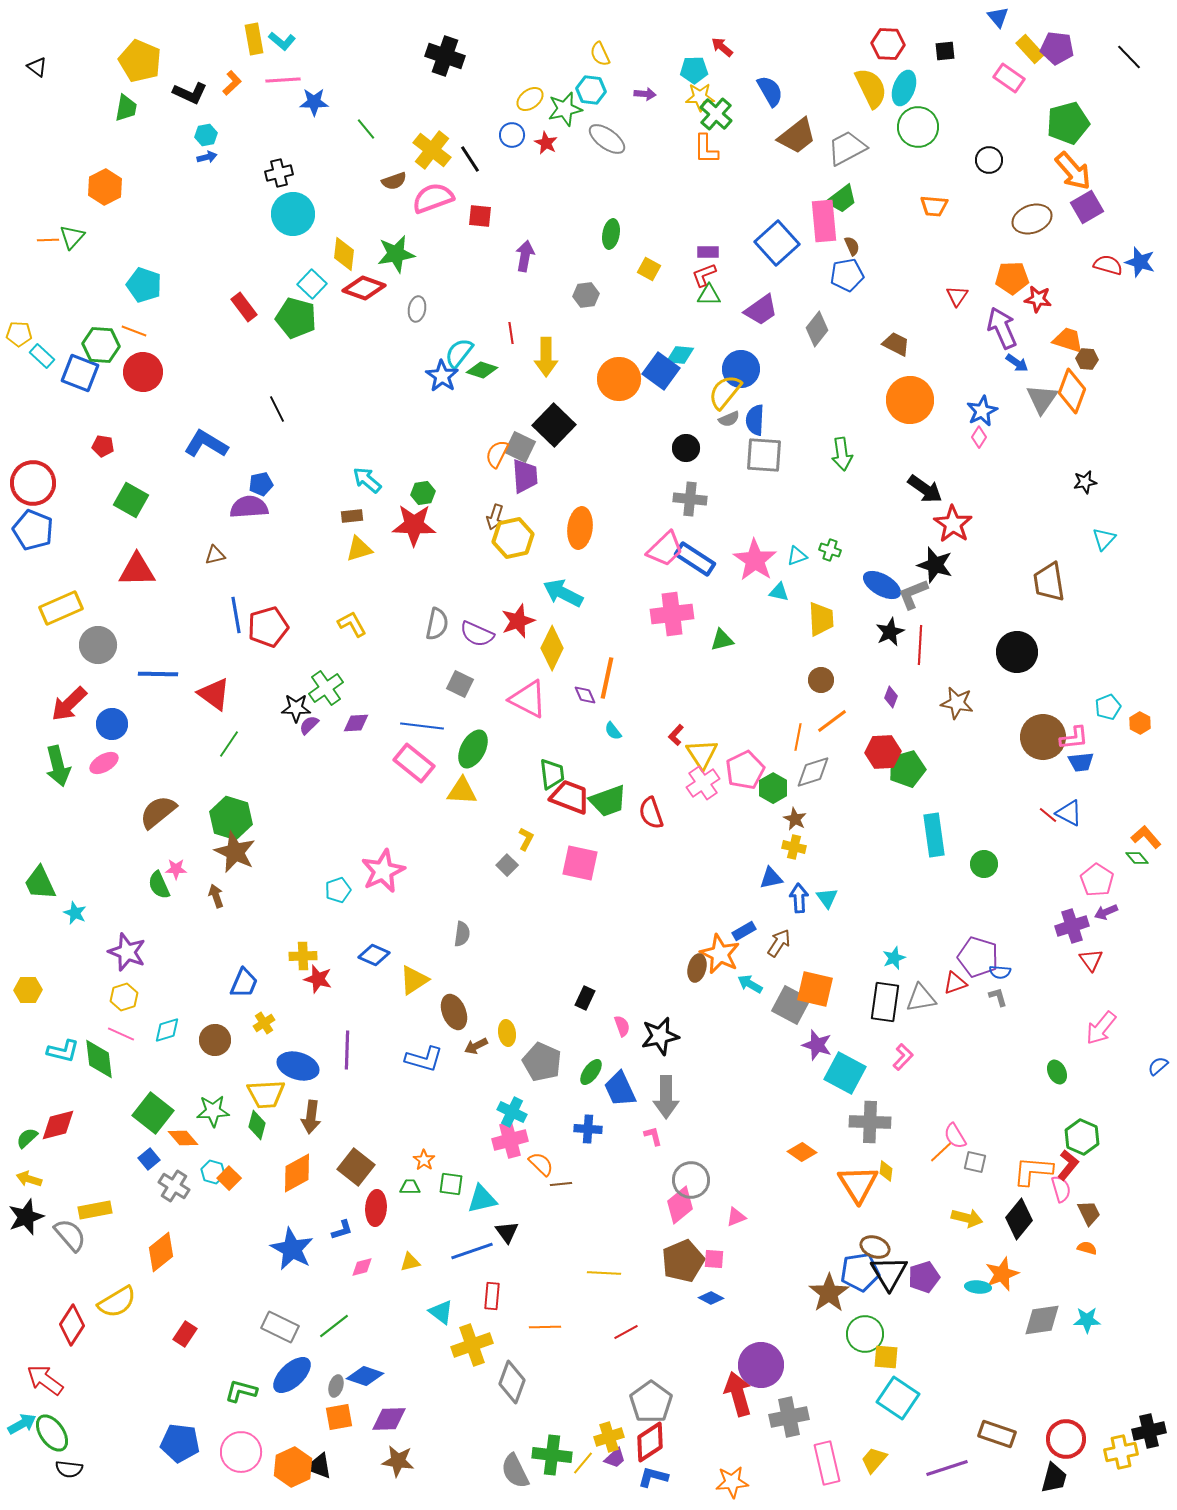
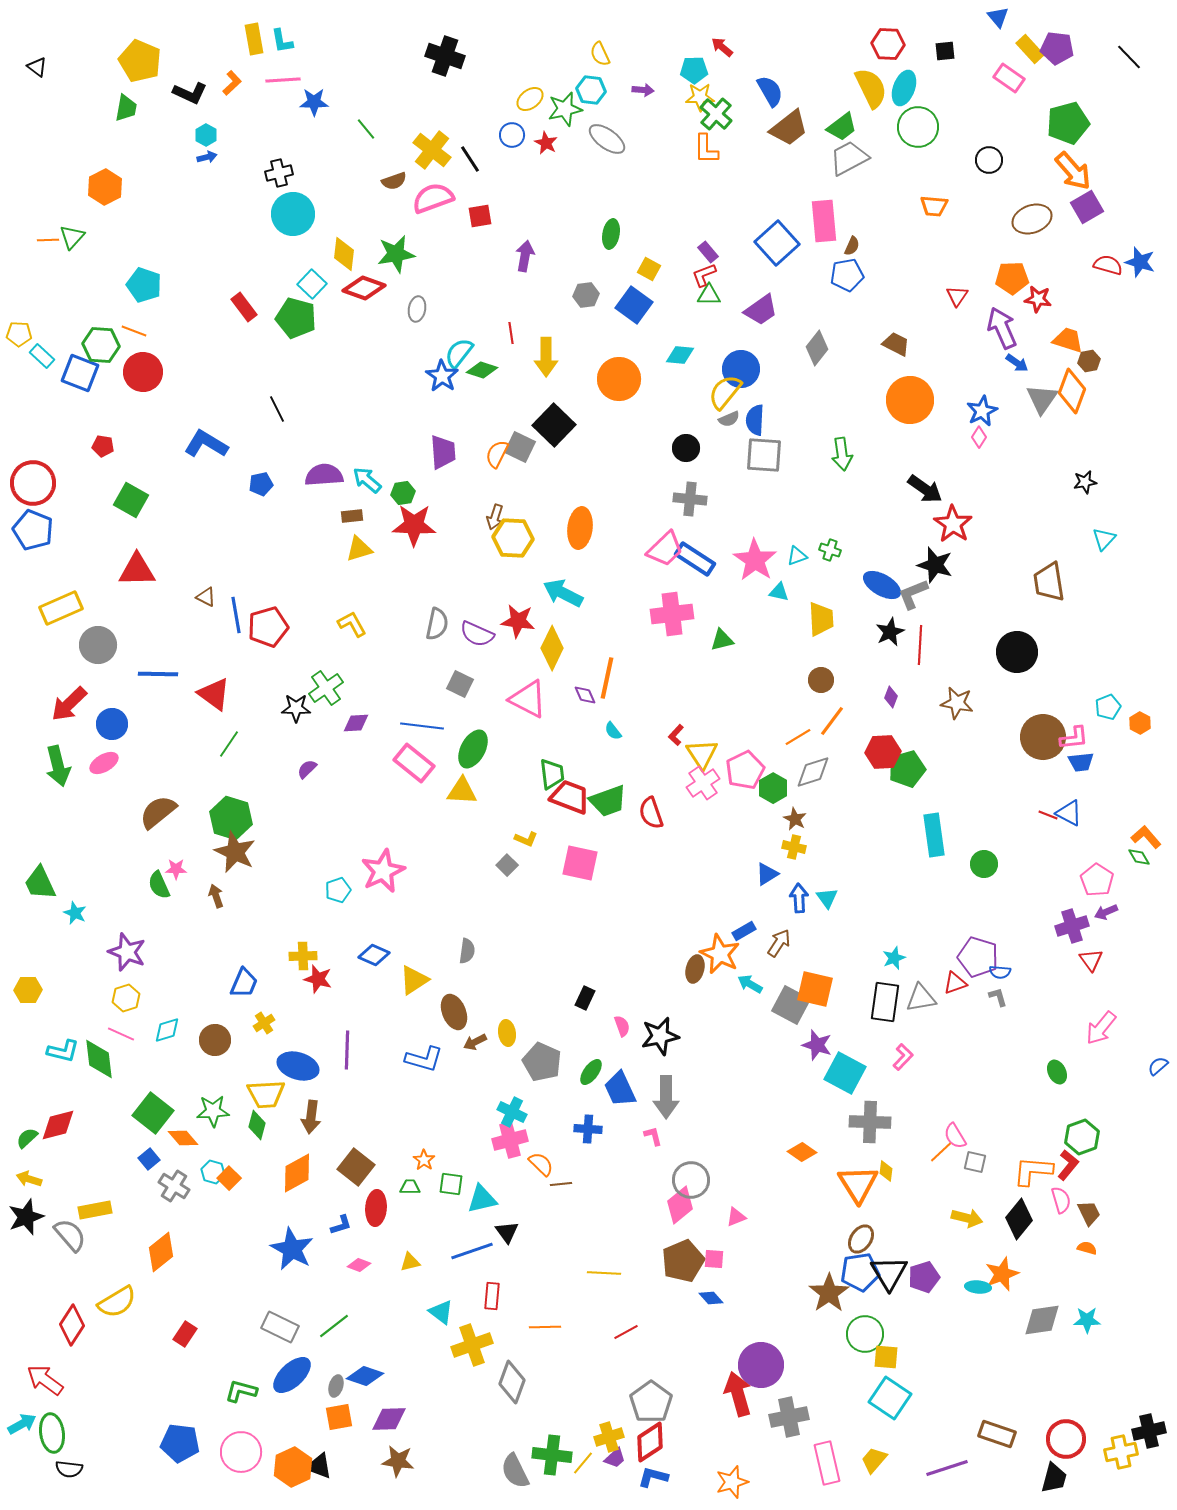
cyan L-shape at (282, 41): rotated 40 degrees clockwise
purple arrow at (645, 94): moved 2 px left, 4 px up
cyan hexagon at (206, 135): rotated 20 degrees counterclockwise
brown trapezoid at (797, 136): moved 8 px left, 8 px up
gray trapezoid at (847, 148): moved 2 px right, 10 px down
green trapezoid at (842, 199): moved 72 px up
red square at (480, 216): rotated 15 degrees counterclockwise
brown semicircle at (852, 246): rotated 48 degrees clockwise
purple rectangle at (708, 252): rotated 50 degrees clockwise
gray diamond at (817, 329): moved 19 px down
brown hexagon at (1087, 359): moved 2 px right, 2 px down; rotated 15 degrees counterclockwise
blue square at (661, 371): moved 27 px left, 66 px up
purple trapezoid at (525, 476): moved 82 px left, 24 px up
green hexagon at (423, 493): moved 20 px left
purple semicircle at (249, 507): moved 75 px right, 32 px up
yellow hexagon at (513, 538): rotated 15 degrees clockwise
brown triangle at (215, 555): moved 9 px left, 42 px down; rotated 40 degrees clockwise
red star at (518, 621): rotated 28 degrees clockwise
orange line at (832, 721): rotated 16 degrees counterclockwise
purple semicircle at (309, 725): moved 2 px left, 44 px down
orange line at (798, 737): rotated 48 degrees clockwise
red line at (1048, 815): rotated 18 degrees counterclockwise
yellow L-shape at (526, 839): rotated 85 degrees clockwise
green diamond at (1137, 858): moved 2 px right, 1 px up; rotated 10 degrees clockwise
blue triangle at (771, 878): moved 4 px left, 4 px up; rotated 20 degrees counterclockwise
gray semicircle at (462, 934): moved 5 px right, 17 px down
brown ellipse at (697, 968): moved 2 px left, 1 px down
yellow hexagon at (124, 997): moved 2 px right, 1 px down
brown arrow at (476, 1046): moved 1 px left, 4 px up
green hexagon at (1082, 1137): rotated 16 degrees clockwise
pink semicircle at (1061, 1189): moved 11 px down
blue L-shape at (342, 1230): moved 1 px left, 5 px up
brown ellipse at (875, 1247): moved 14 px left, 8 px up; rotated 76 degrees counterclockwise
pink diamond at (362, 1267): moved 3 px left, 2 px up; rotated 35 degrees clockwise
blue diamond at (711, 1298): rotated 20 degrees clockwise
cyan square at (898, 1398): moved 8 px left
green ellipse at (52, 1433): rotated 27 degrees clockwise
orange star at (732, 1482): rotated 12 degrees counterclockwise
